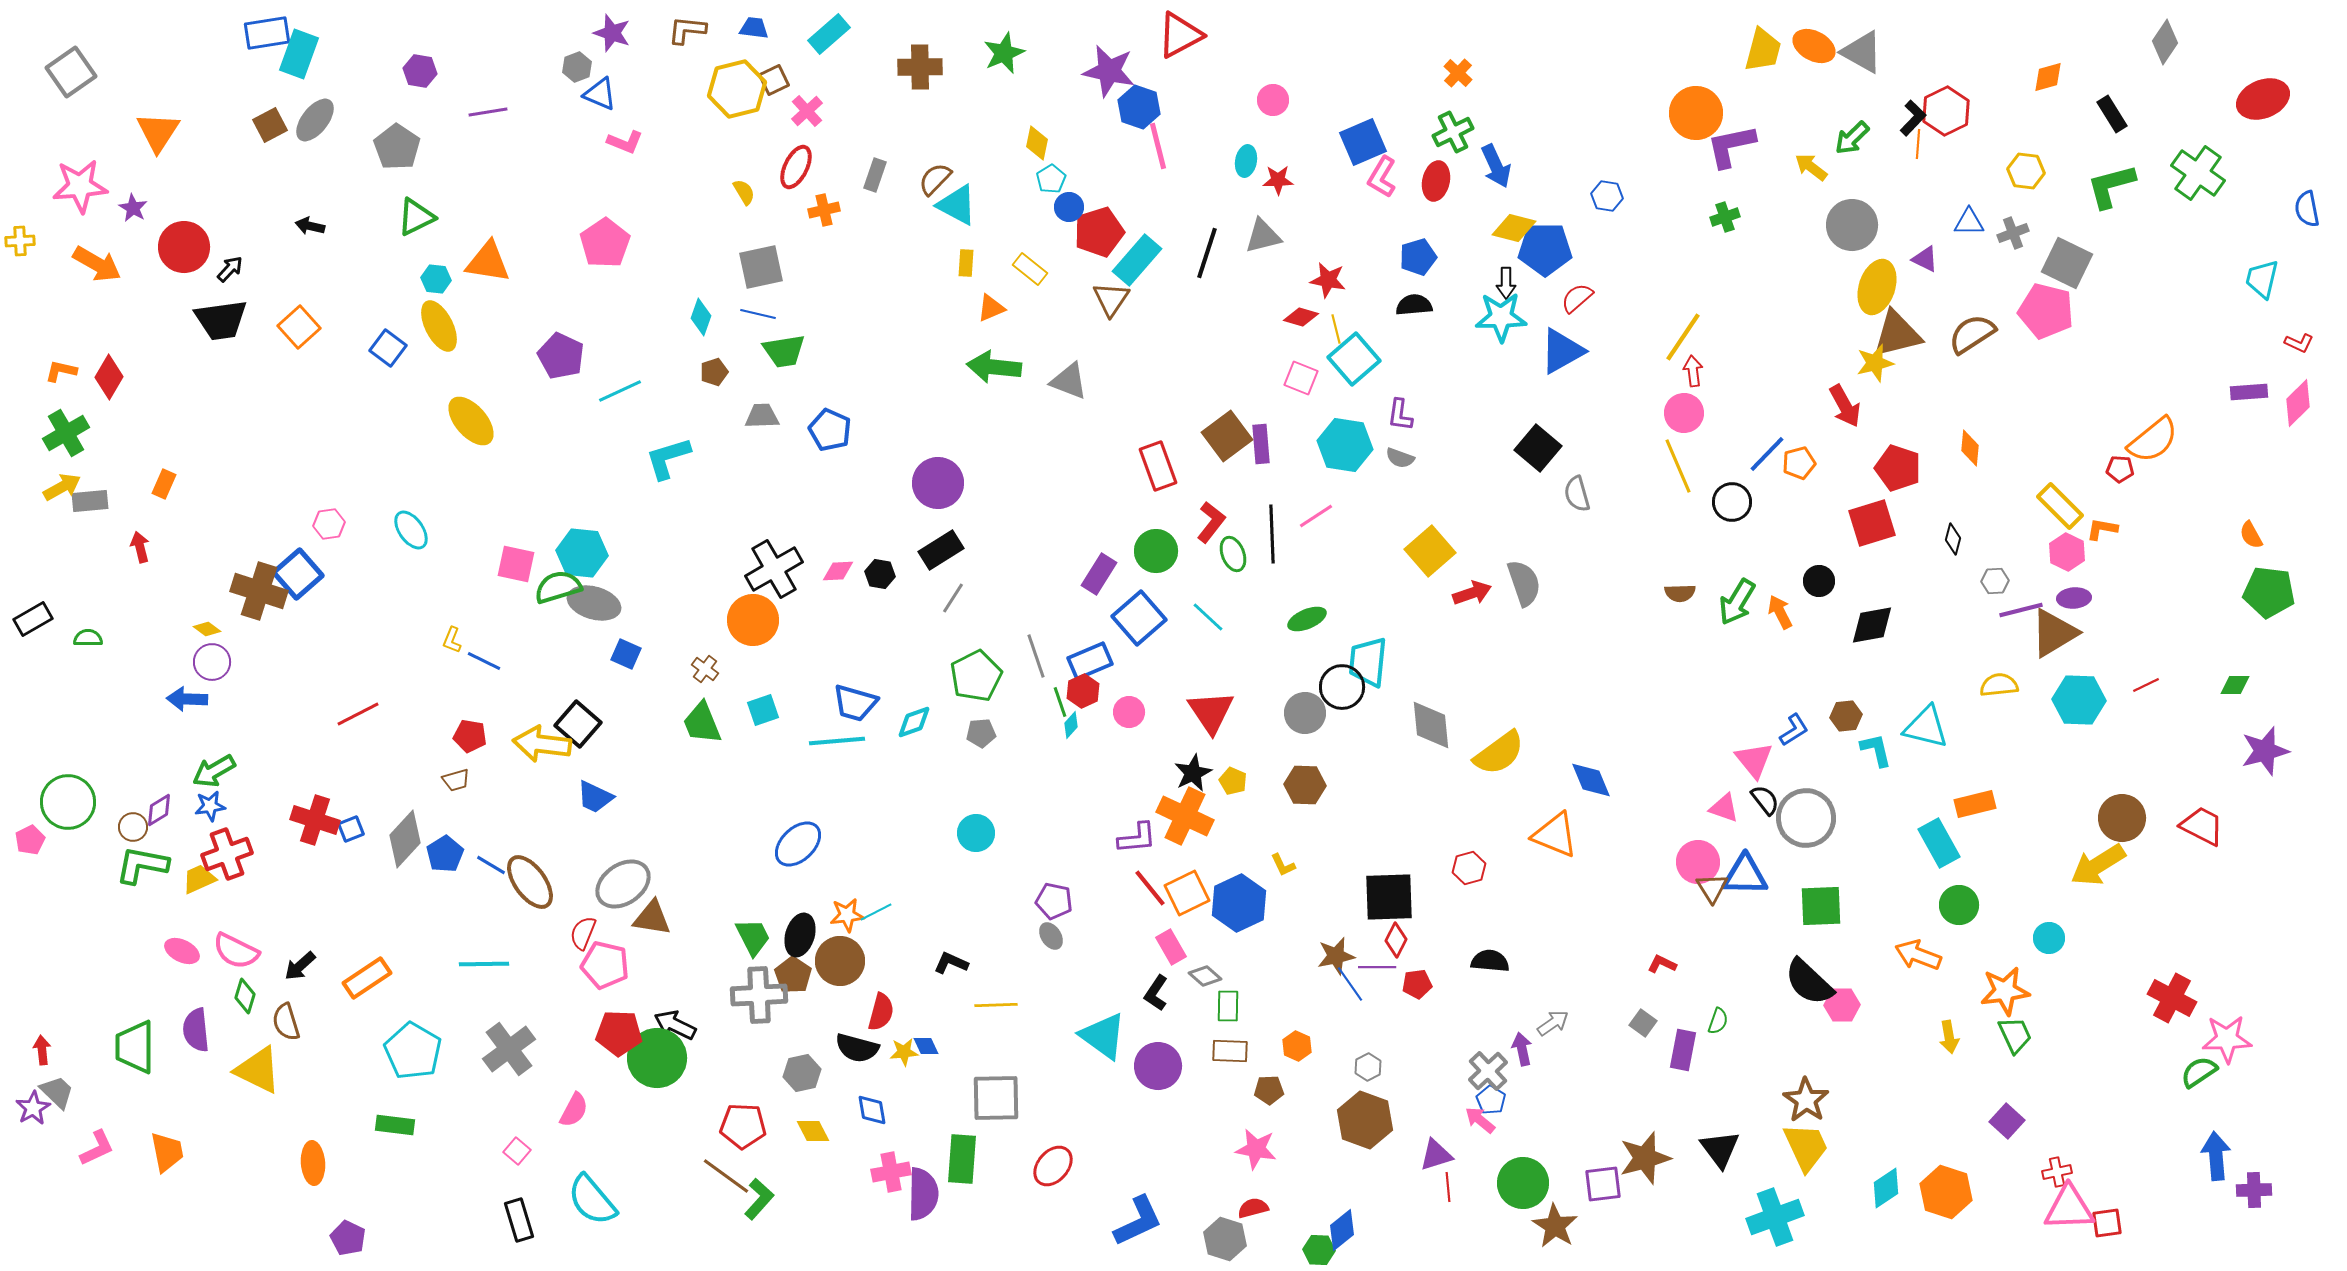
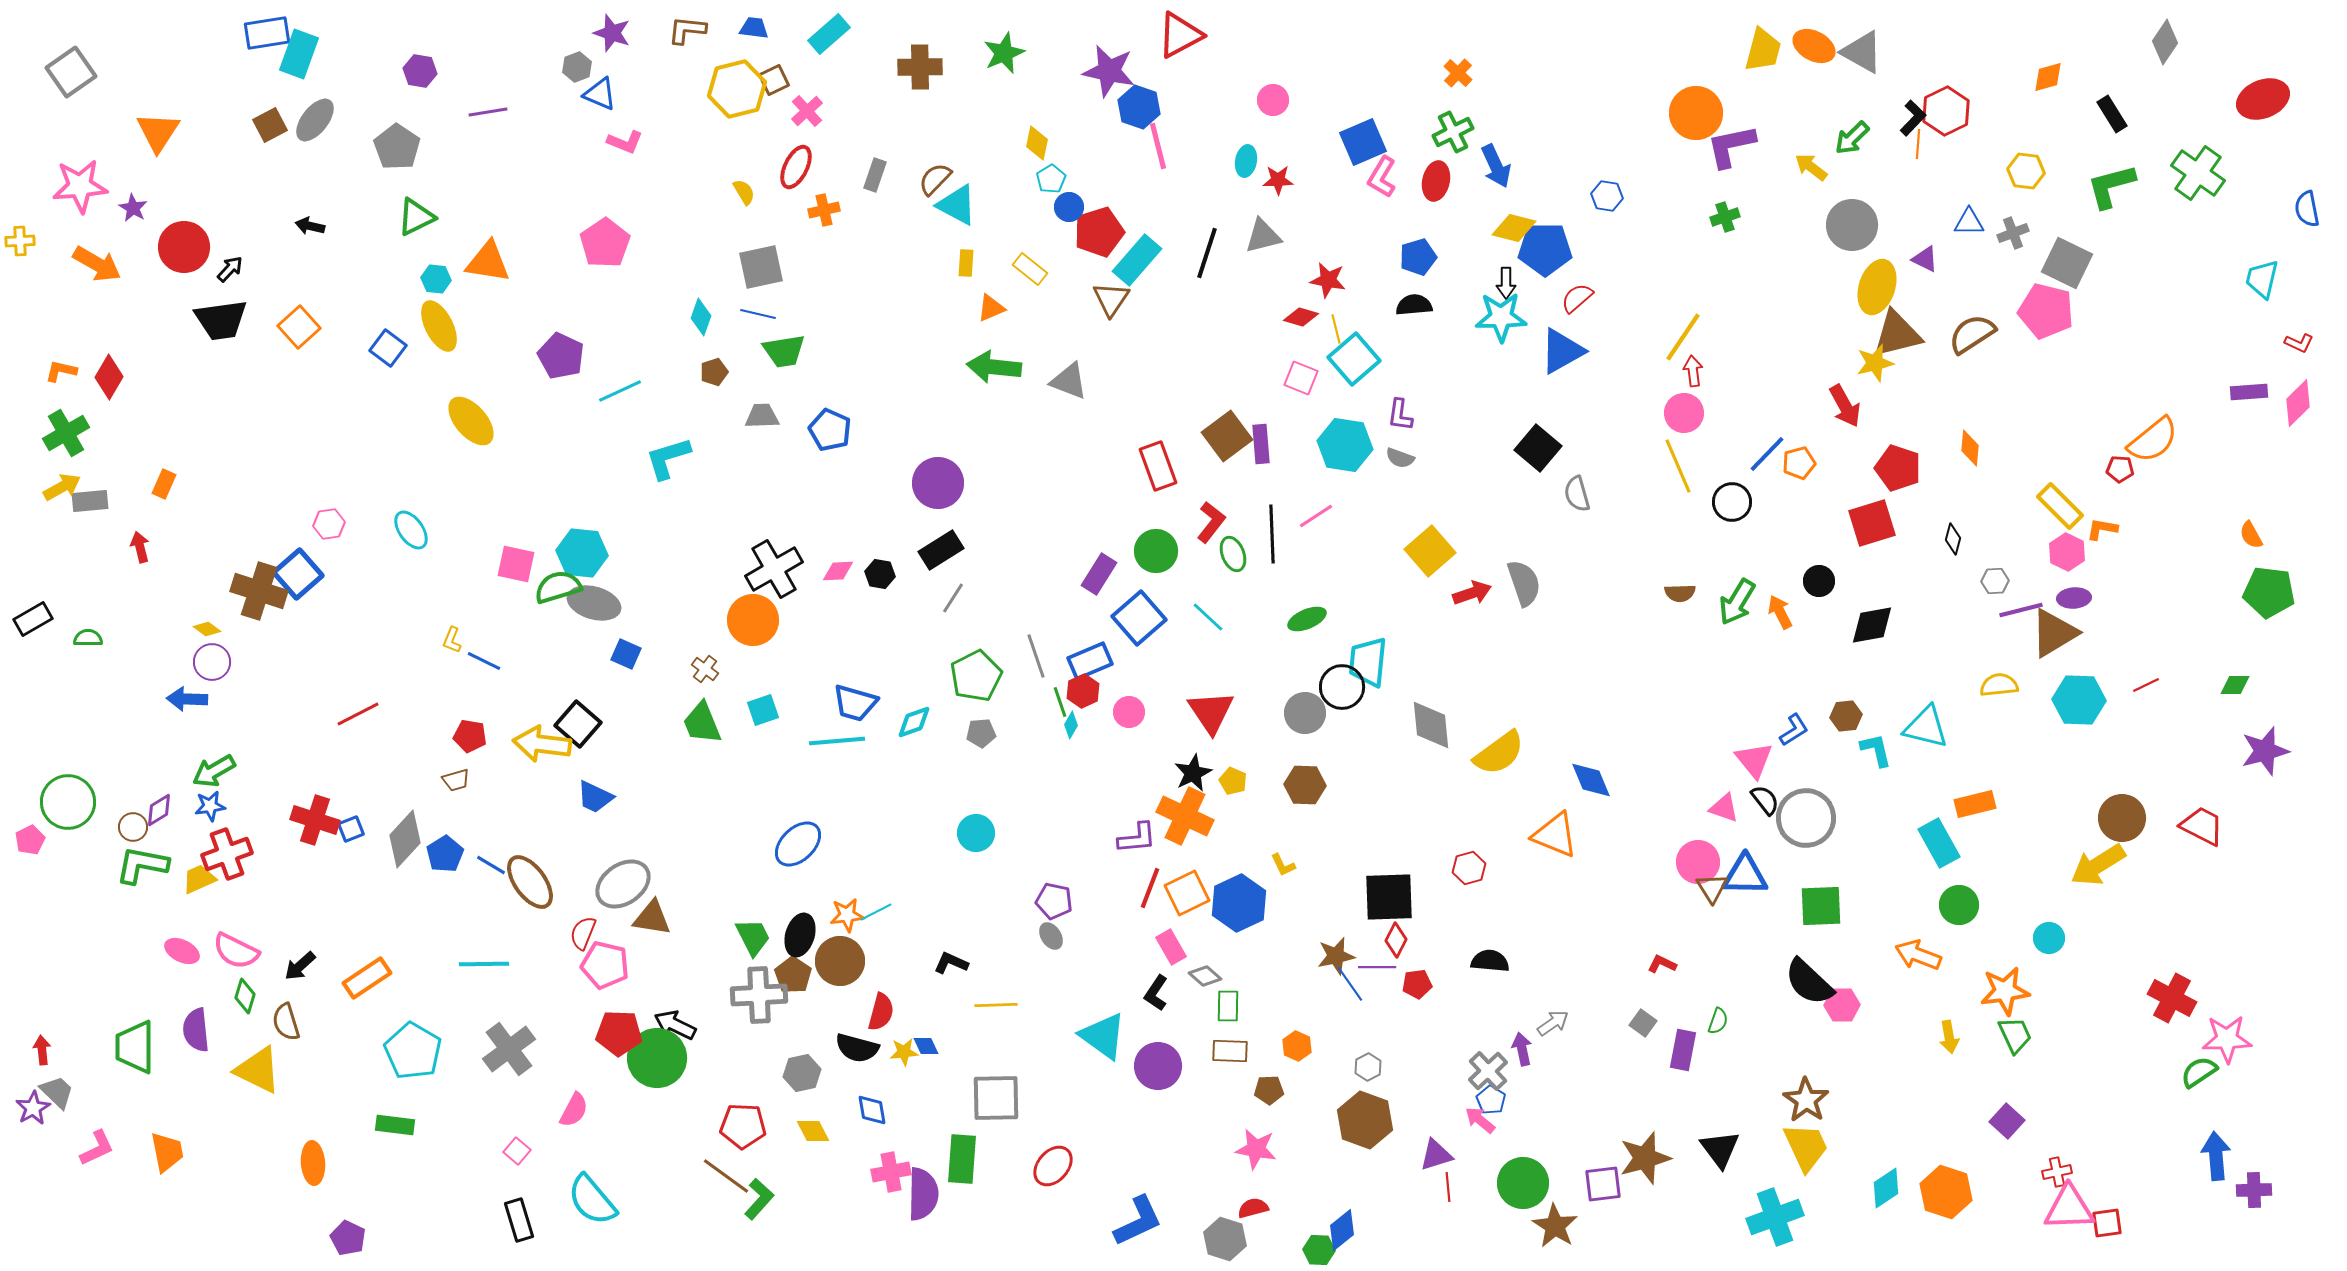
cyan diamond at (1071, 725): rotated 12 degrees counterclockwise
red line at (1150, 888): rotated 60 degrees clockwise
